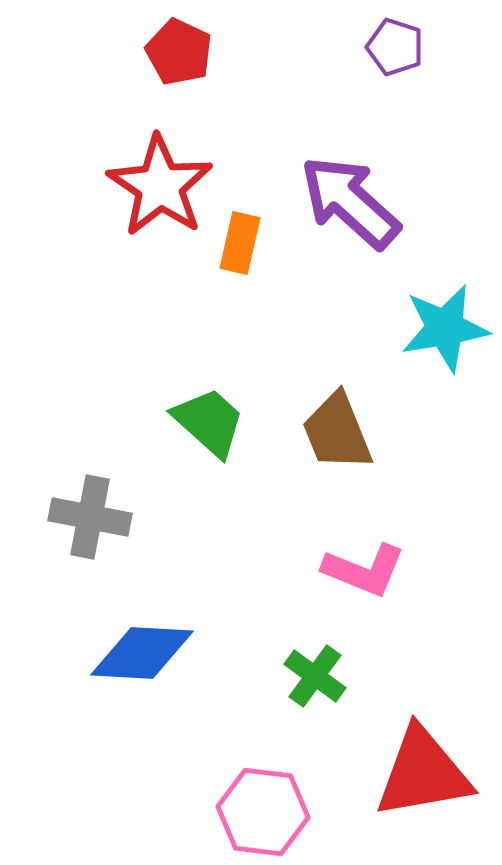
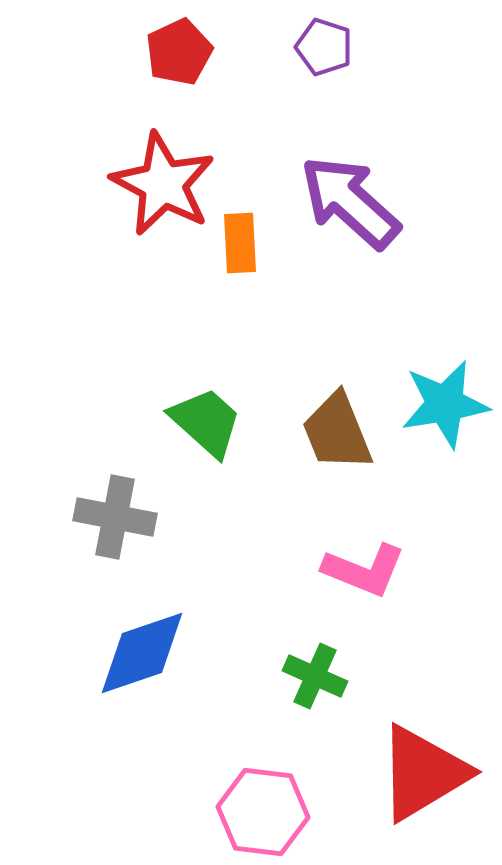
purple pentagon: moved 71 px left
red pentagon: rotated 22 degrees clockwise
red star: moved 3 px right, 2 px up; rotated 6 degrees counterclockwise
orange rectangle: rotated 16 degrees counterclockwise
cyan star: moved 76 px down
green trapezoid: moved 3 px left
gray cross: moved 25 px right
blue diamond: rotated 22 degrees counterclockwise
green cross: rotated 12 degrees counterclockwise
red triangle: rotated 21 degrees counterclockwise
